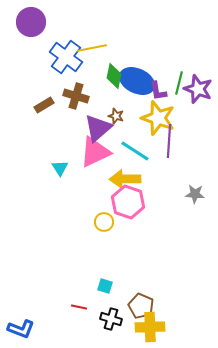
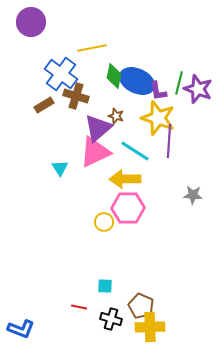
blue cross: moved 5 px left, 17 px down
gray star: moved 2 px left, 1 px down
pink hexagon: moved 6 px down; rotated 20 degrees counterclockwise
cyan square: rotated 14 degrees counterclockwise
